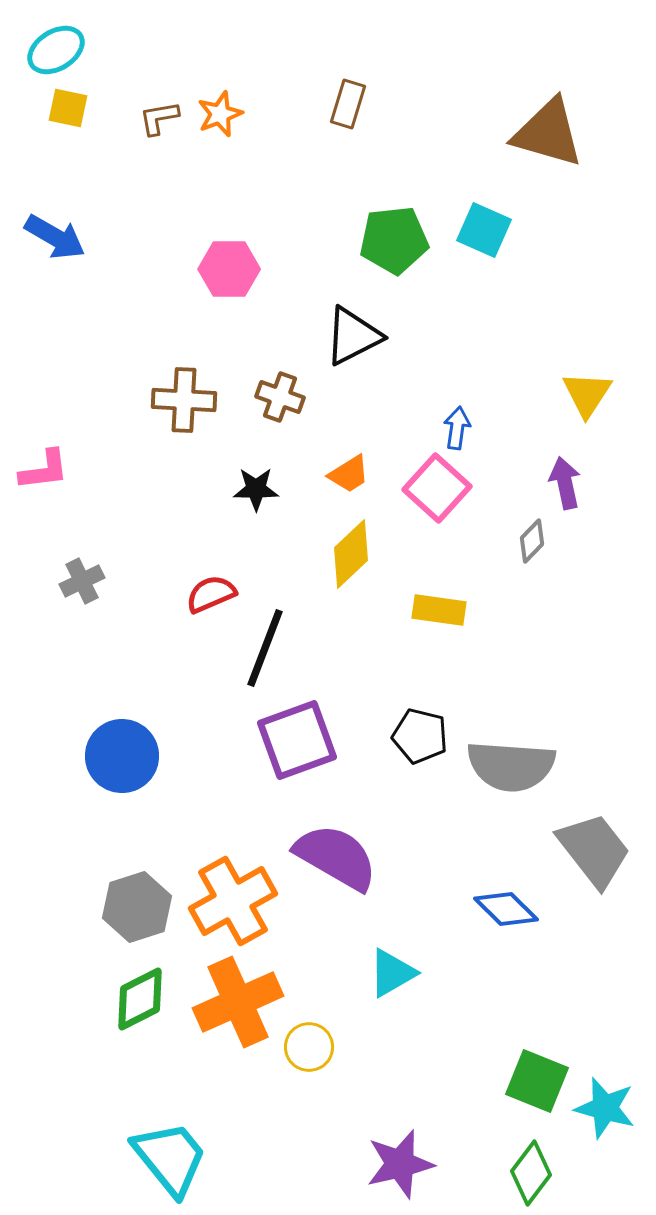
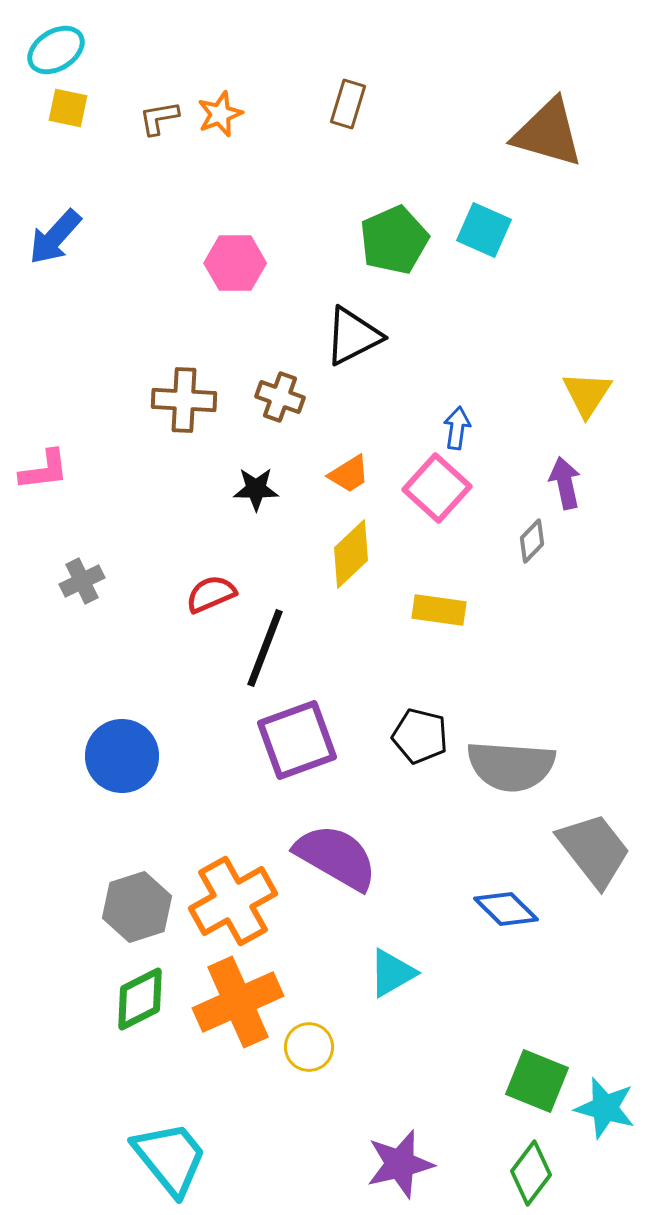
blue arrow at (55, 237): rotated 102 degrees clockwise
green pentagon at (394, 240): rotated 18 degrees counterclockwise
pink hexagon at (229, 269): moved 6 px right, 6 px up
